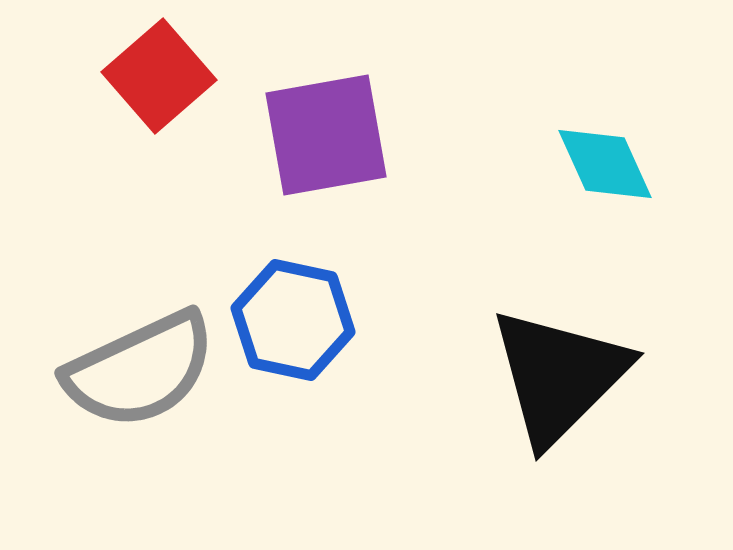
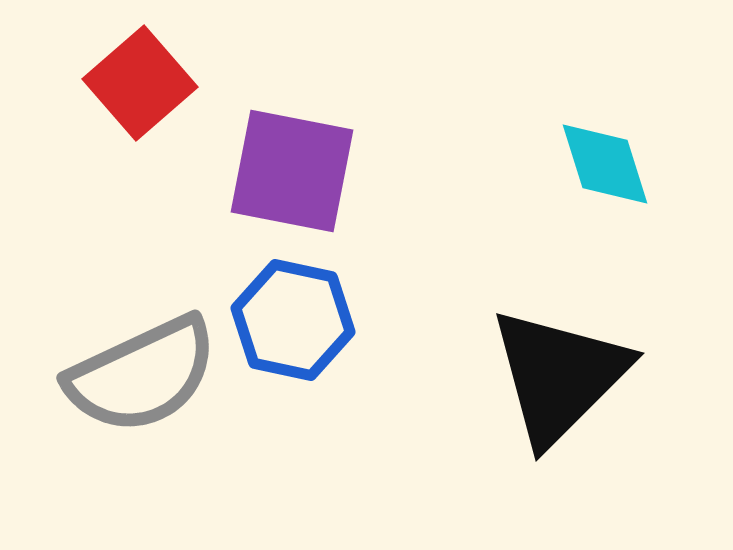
red square: moved 19 px left, 7 px down
purple square: moved 34 px left, 36 px down; rotated 21 degrees clockwise
cyan diamond: rotated 7 degrees clockwise
gray semicircle: moved 2 px right, 5 px down
